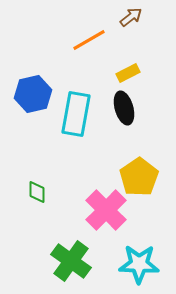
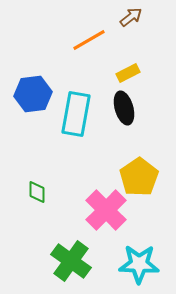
blue hexagon: rotated 6 degrees clockwise
